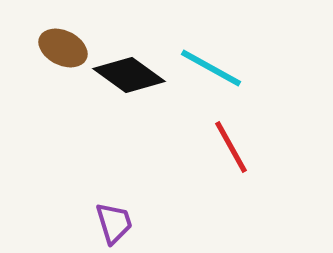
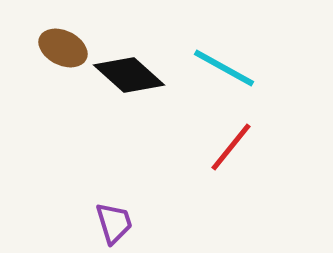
cyan line: moved 13 px right
black diamond: rotated 6 degrees clockwise
red line: rotated 68 degrees clockwise
